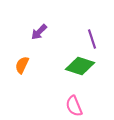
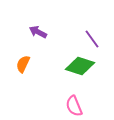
purple arrow: moved 1 px left; rotated 72 degrees clockwise
purple line: rotated 18 degrees counterclockwise
orange semicircle: moved 1 px right, 1 px up
